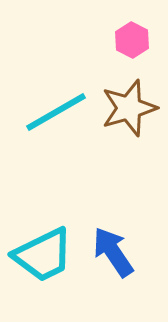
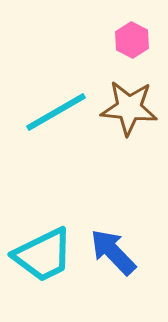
brown star: rotated 22 degrees clockwise
blue arrow: rotated 10 degrees counterclockwise
